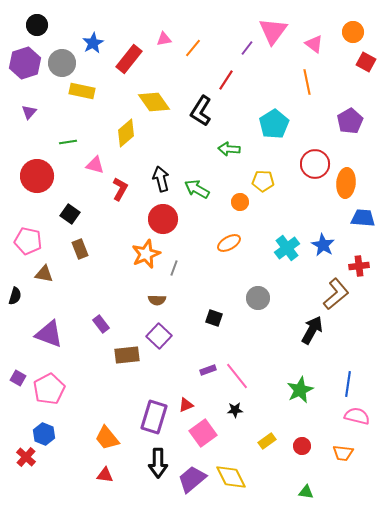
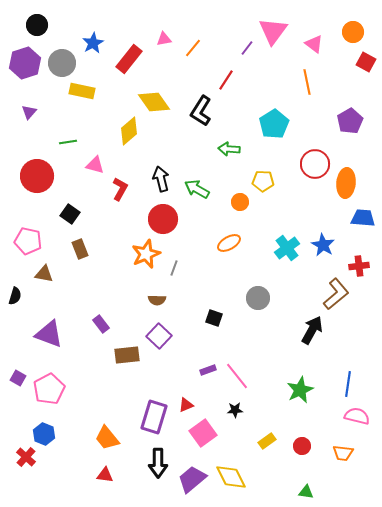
yellow diamond at (126, 133): moved 3 px right, 2 px up
